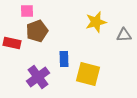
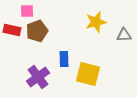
red rectangle: moved 13 px up
